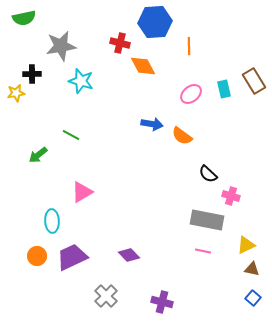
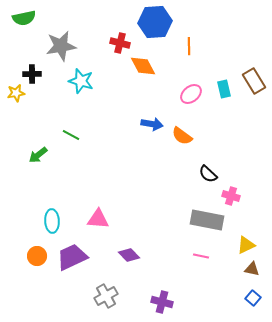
pink triangle: moved 16 px right, 27 px down; rotated 35 degrees clockwise
pink line: moved 2 px left, 5 px down
gray cross: rotated 15 degrees clockwise
